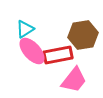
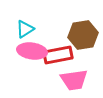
pink ellipse: rotated 40 degrees counterclockwise
pink trapezoid: rotated 44 degrees clockwise
